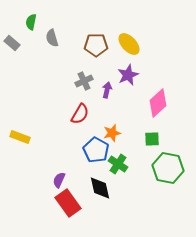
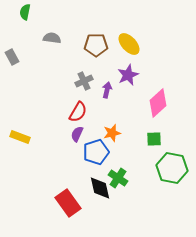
green semicircle: moved 6 px left, 10 px up
gray semicircle: rotated 114 degrees clockwise
gray rectangle: moved 14 px down; rotated 21 degrees clockwise
red semicircle: moved 2 px left, 2 px up
green square: moved 2 px right
blue pentagon: moved 2 px down; rotated 25 degrees clockwise
green cross: moved 14 px down
green hexagon: moved 4 px right
purple semicircle: moved 18 px right, 46 px up
